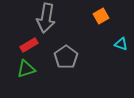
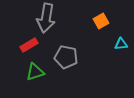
orange square: moved 5 px down
cyan triangle: rotated 24 degrees counterclockwise
gray pentagon: rotated 25 degrees counterclockwise
green triangle: moved 9 px right, 3 px down
